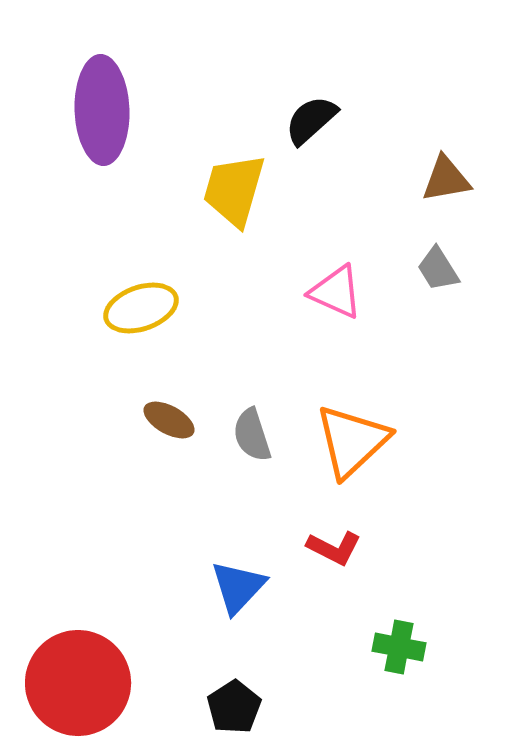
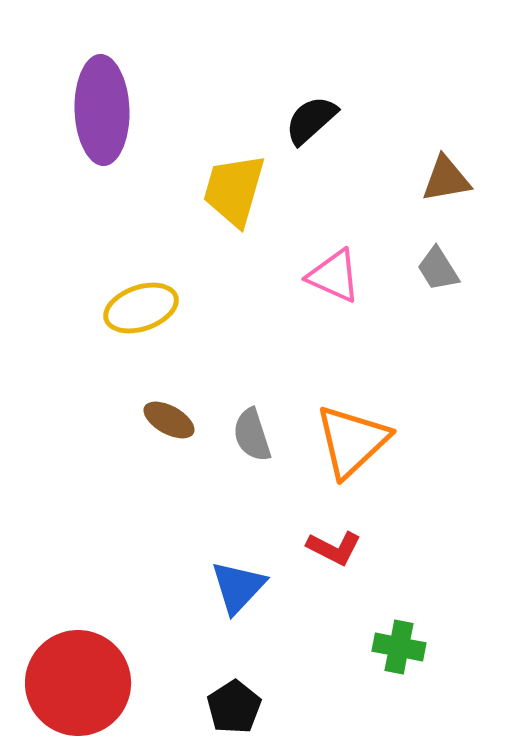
pink triangle: moved 2 px left, 16 px up
